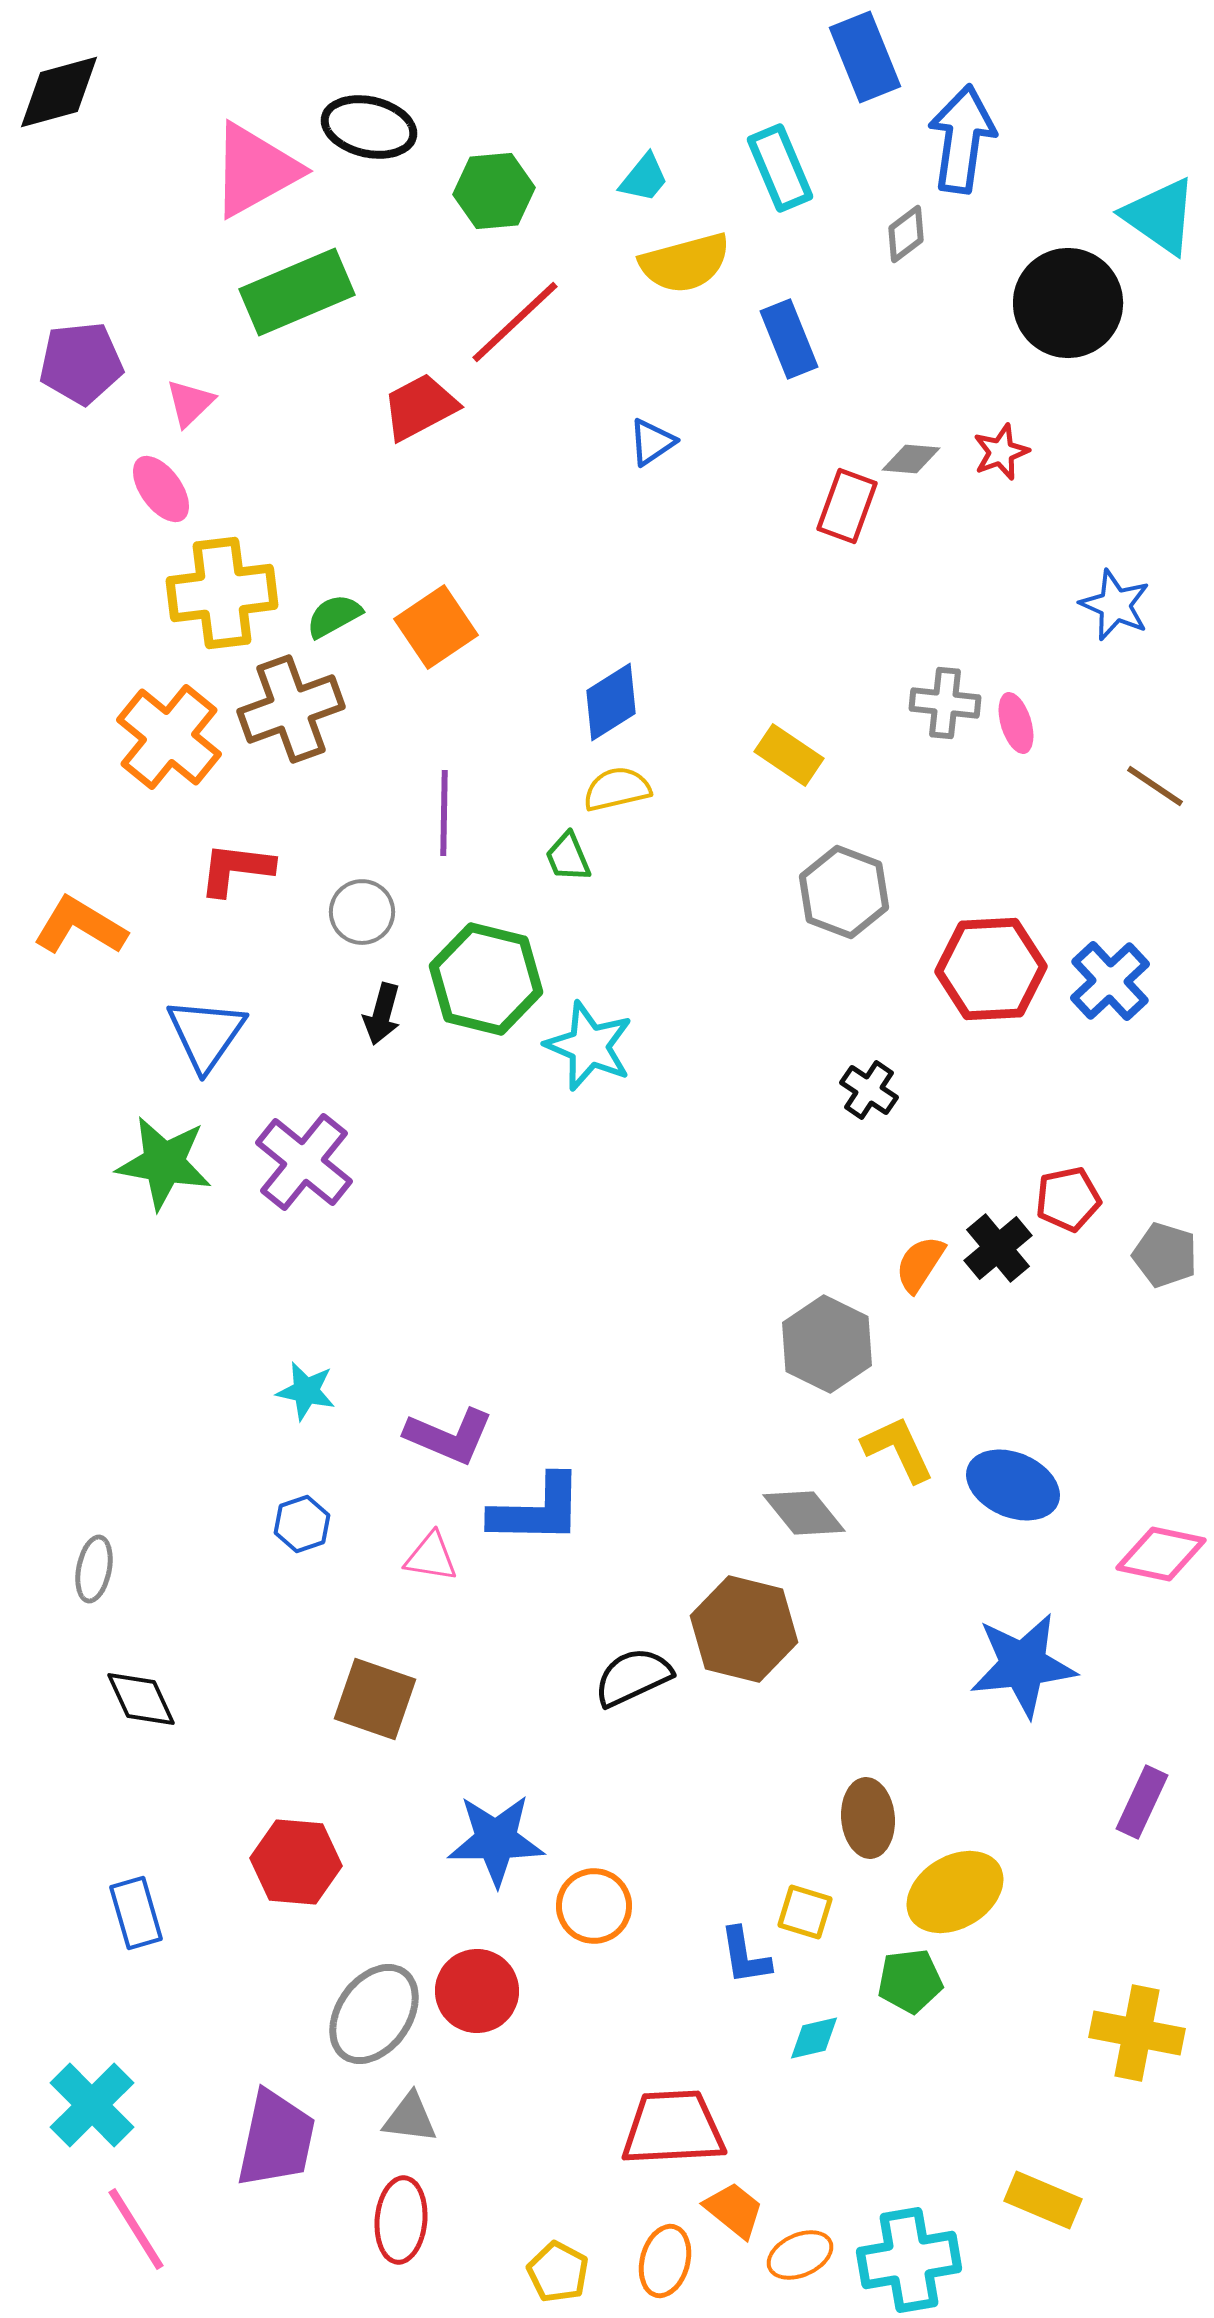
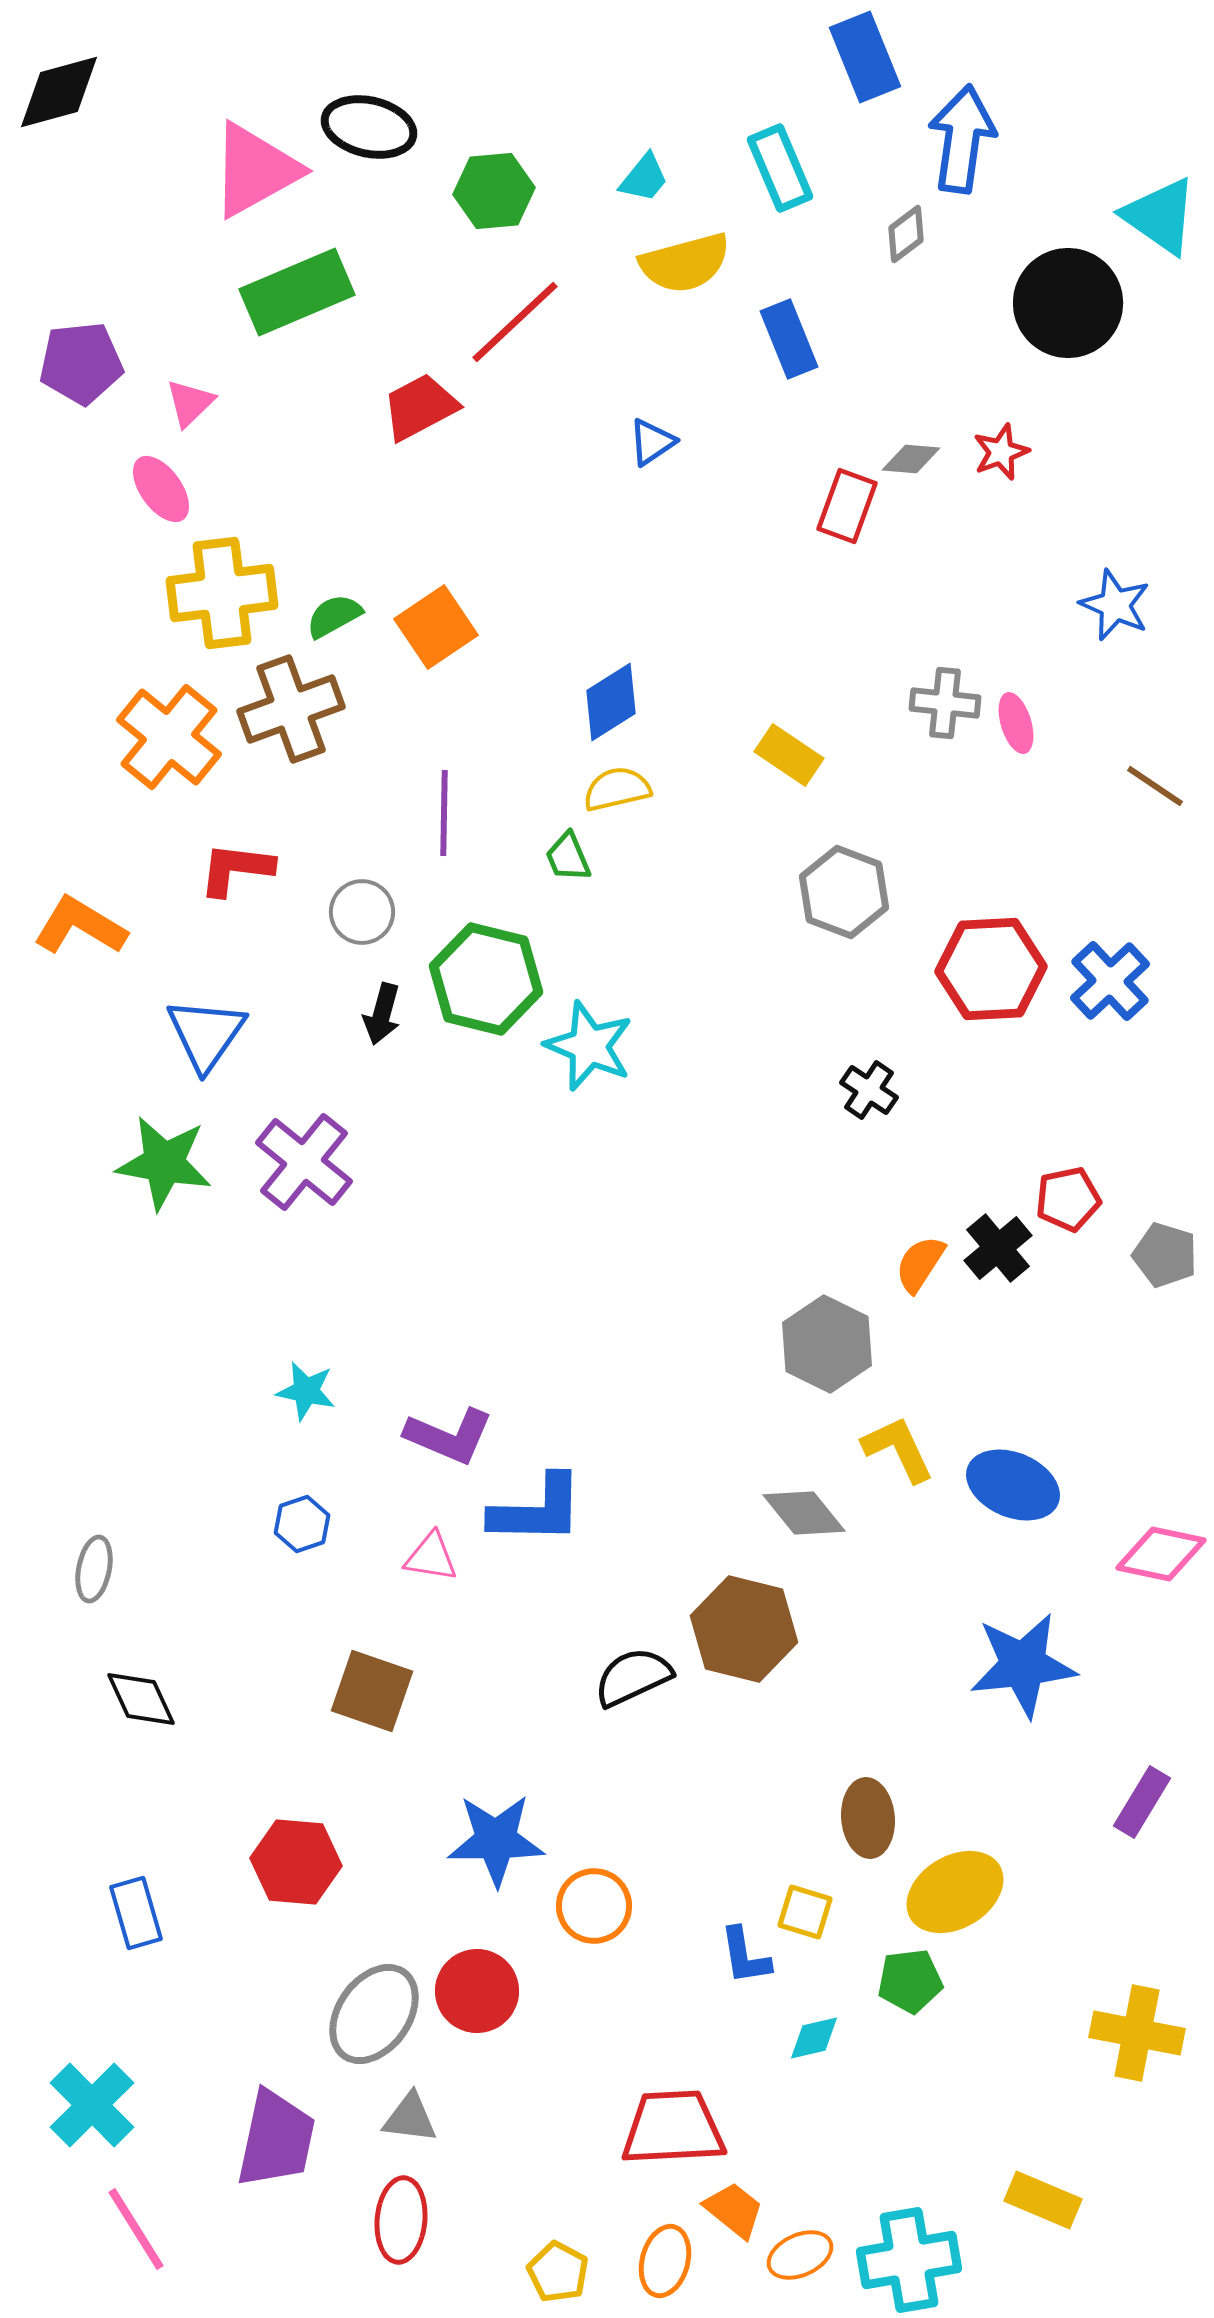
brown square at (375, 1699): moved 3 px left, 8 px up
purple rectangle at (1142, 1802): rotated 6 degrees clockwise
